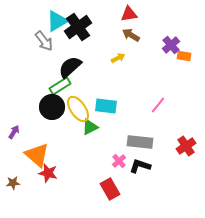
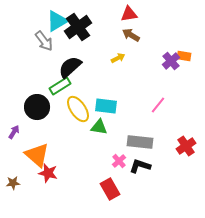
purple cross: moved 16 px down
black circle: moved 15 px left
green triangle: moved 9 px right; rotated 36 degrees clockwise
